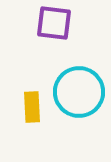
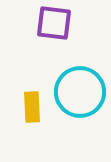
cyan circle: moved 1 px right
